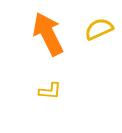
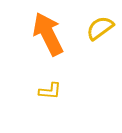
yellow semicircle: moved 1 px right, 1 px up; rotated 12 degrees counterclockwise
